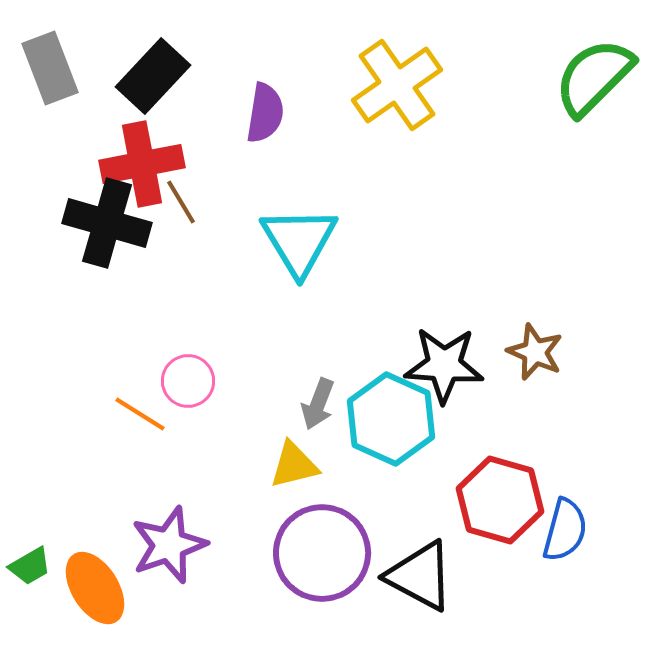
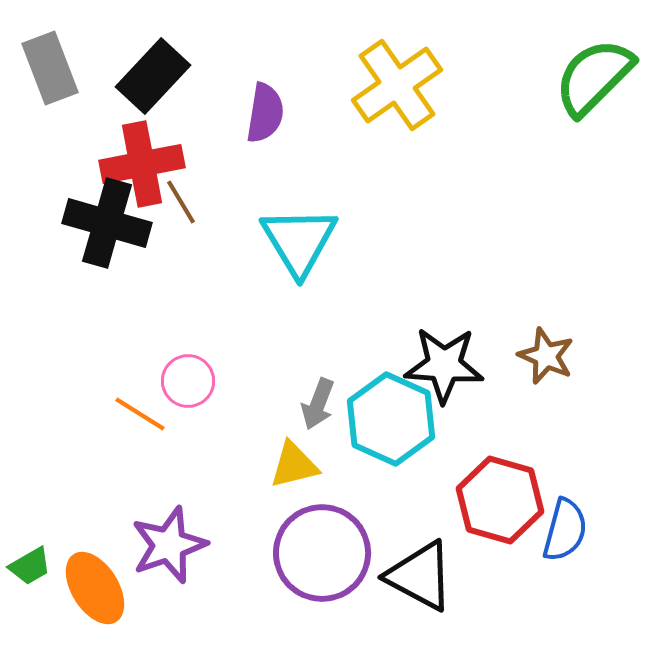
brown star: moved 11 px right, 4 px down
